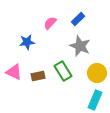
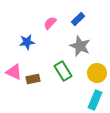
brown rectangle: moved 5 px left, 3 px down
